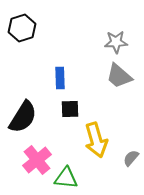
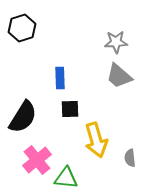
gray semicircle: moved 1 px left; rotated 48 degrees counterclockwise
